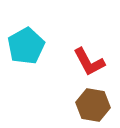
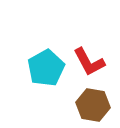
cyan pentagon: moved 20 px right, 22 px down
